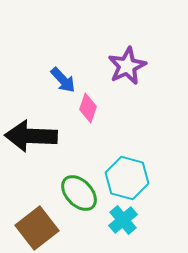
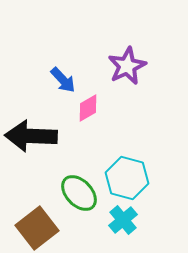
pink diamond: rotated 40 degrees clockwise
